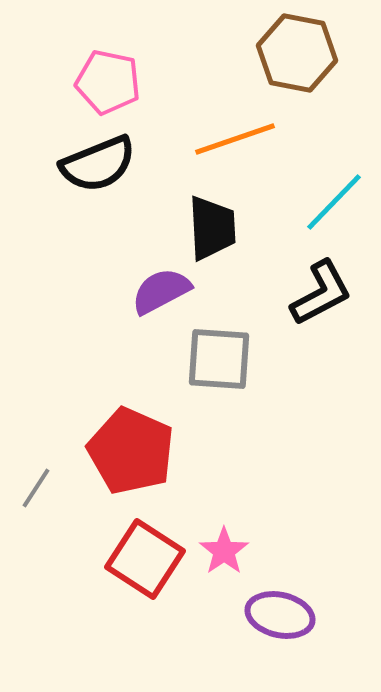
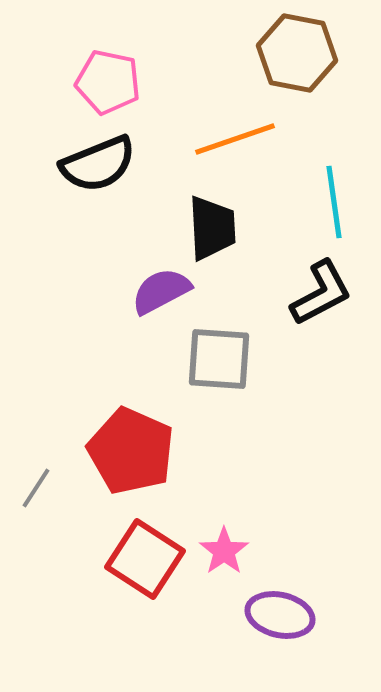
cyan line: rotated 52 degrees counterclockwise
